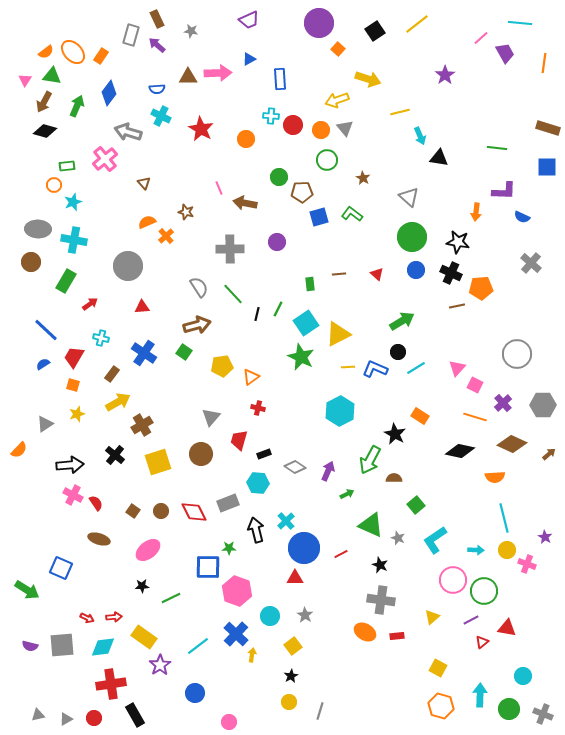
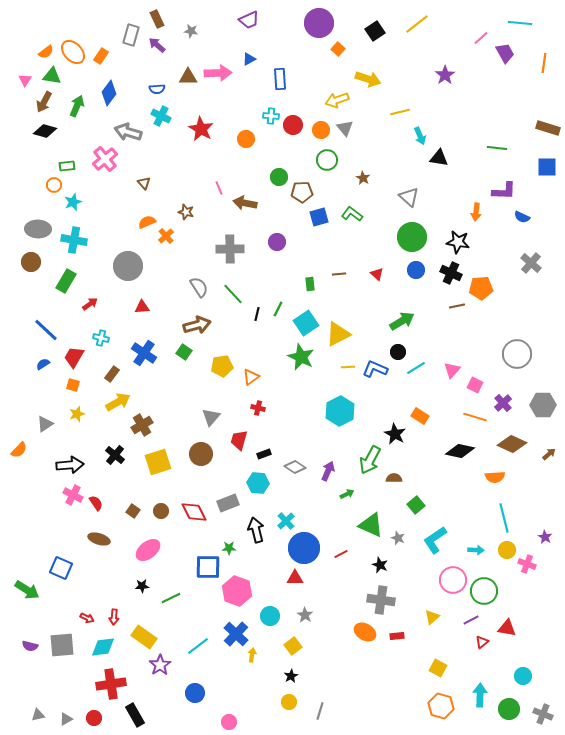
pink triangle at (457, 368): moved 5 px left, 2 px down
red arrow at (114, 617): rotated 98 degrees clockwise
